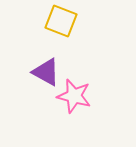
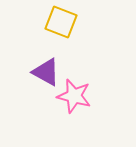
yellow square: moved 1 px down
